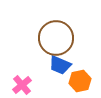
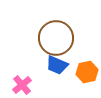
blue trapezoid: moved 3 px left
orange hexagon: moved 7 px right, 9 px up
